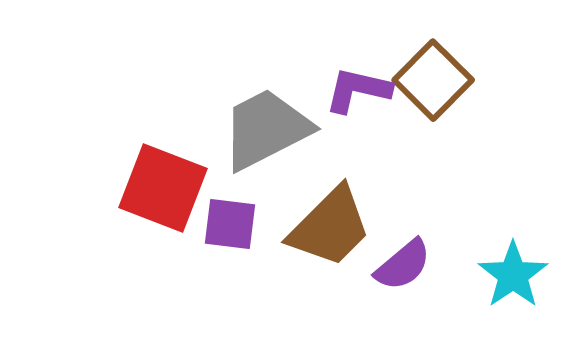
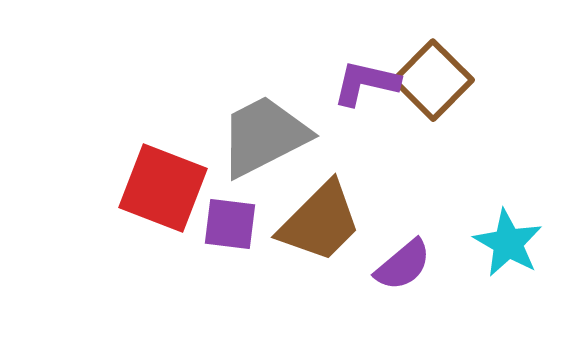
purple L-shape: moved 8 px right, 7 px up
gray trapezoid: moved 2 px left, 7 px down
brown trapezoid: moved 10 px left, 5 px up
cyan star: moved 5 px left, 32 px up; rotated 8 degrees counterclockwise
